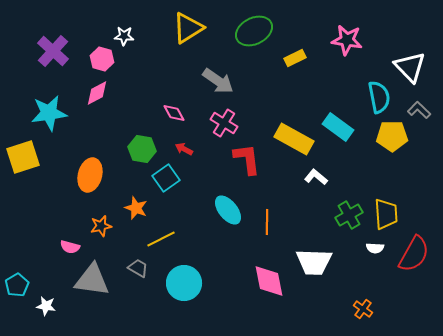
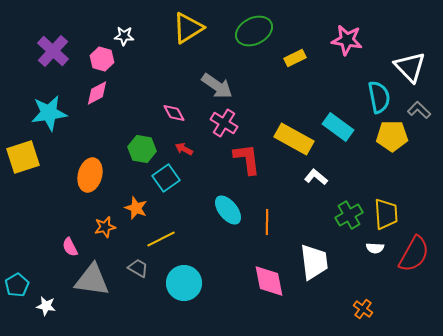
gray arrow at (218, 81): moved 1 px left, 5 px down
orange star at (101, 226): moved 4 px right, 1 px down
pink semicircle at (70, 247): rotated 48 degrees clockwise
white trapezoid at (314, 262): rotated 99 degrees counterclockwise
